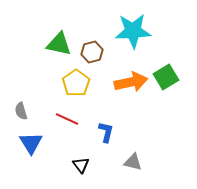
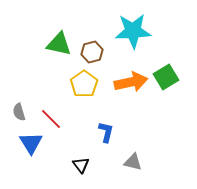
yellow pentagon: moved 8 px right, 1 px down
gray semicircle: moved 2 px left, 1 px down
red line: moved 16 px left; rotated 20 degrees clockwise
